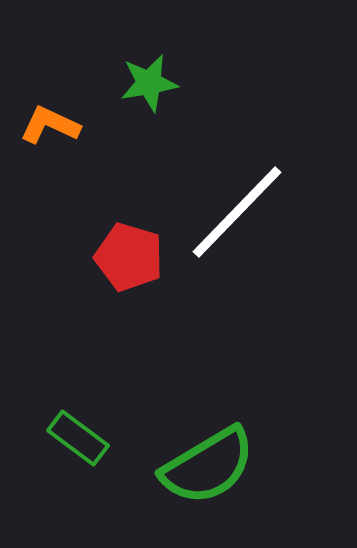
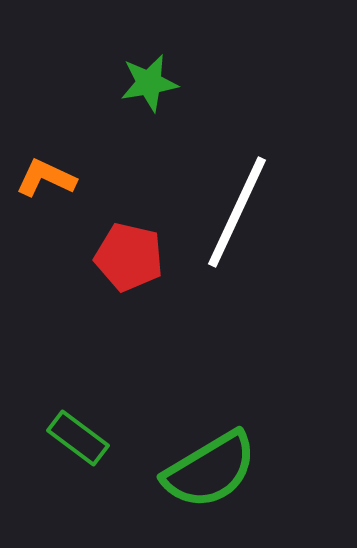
orange L-shape: moved 4 px left, 53 px down
white line: rotated 19 degrees counterclockwise
red pentagon: rotated 4 degrees counterclockwise
green semicircle: moved 2 px right, 4 px down
